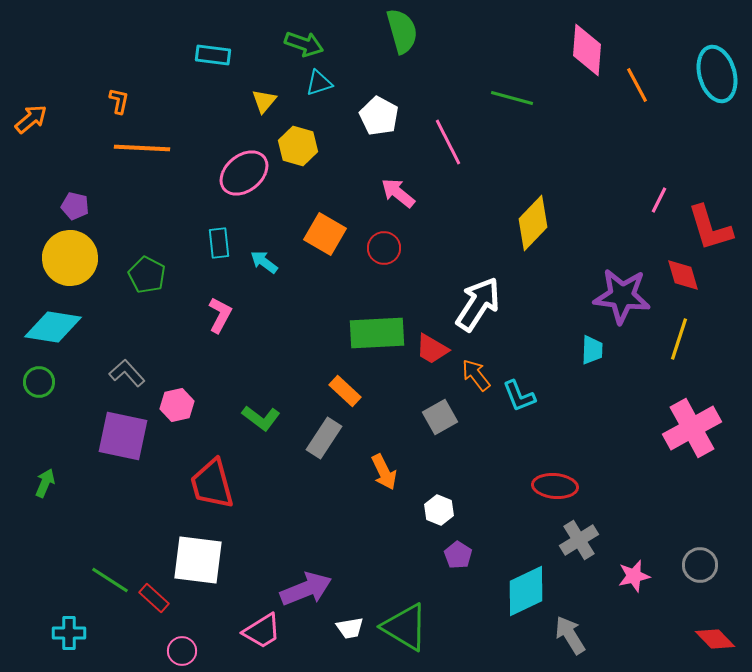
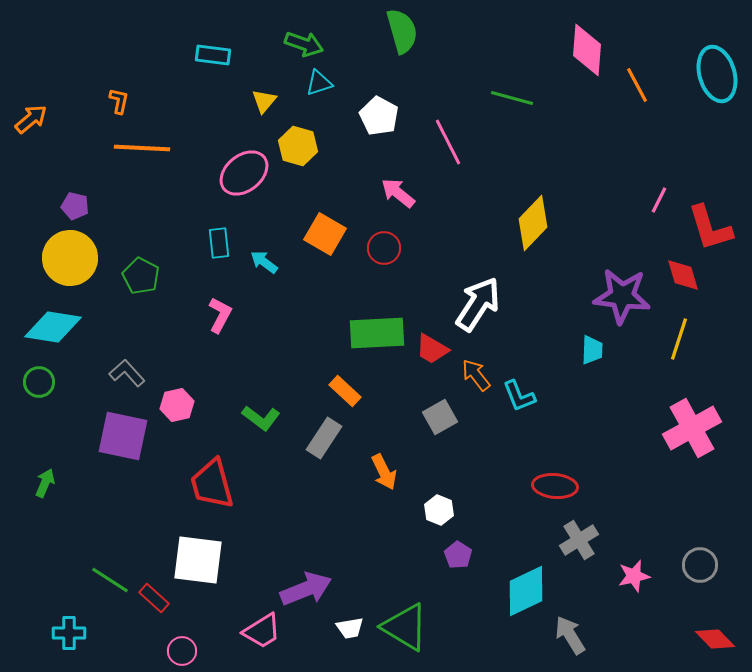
green pentagon at (147, 275): moved 6 px left, 1 px down
